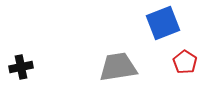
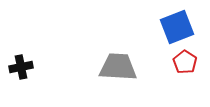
blue square: moved 14 px right, 4 px down
gray trapezoid: rotated 12 degrees clockwise
